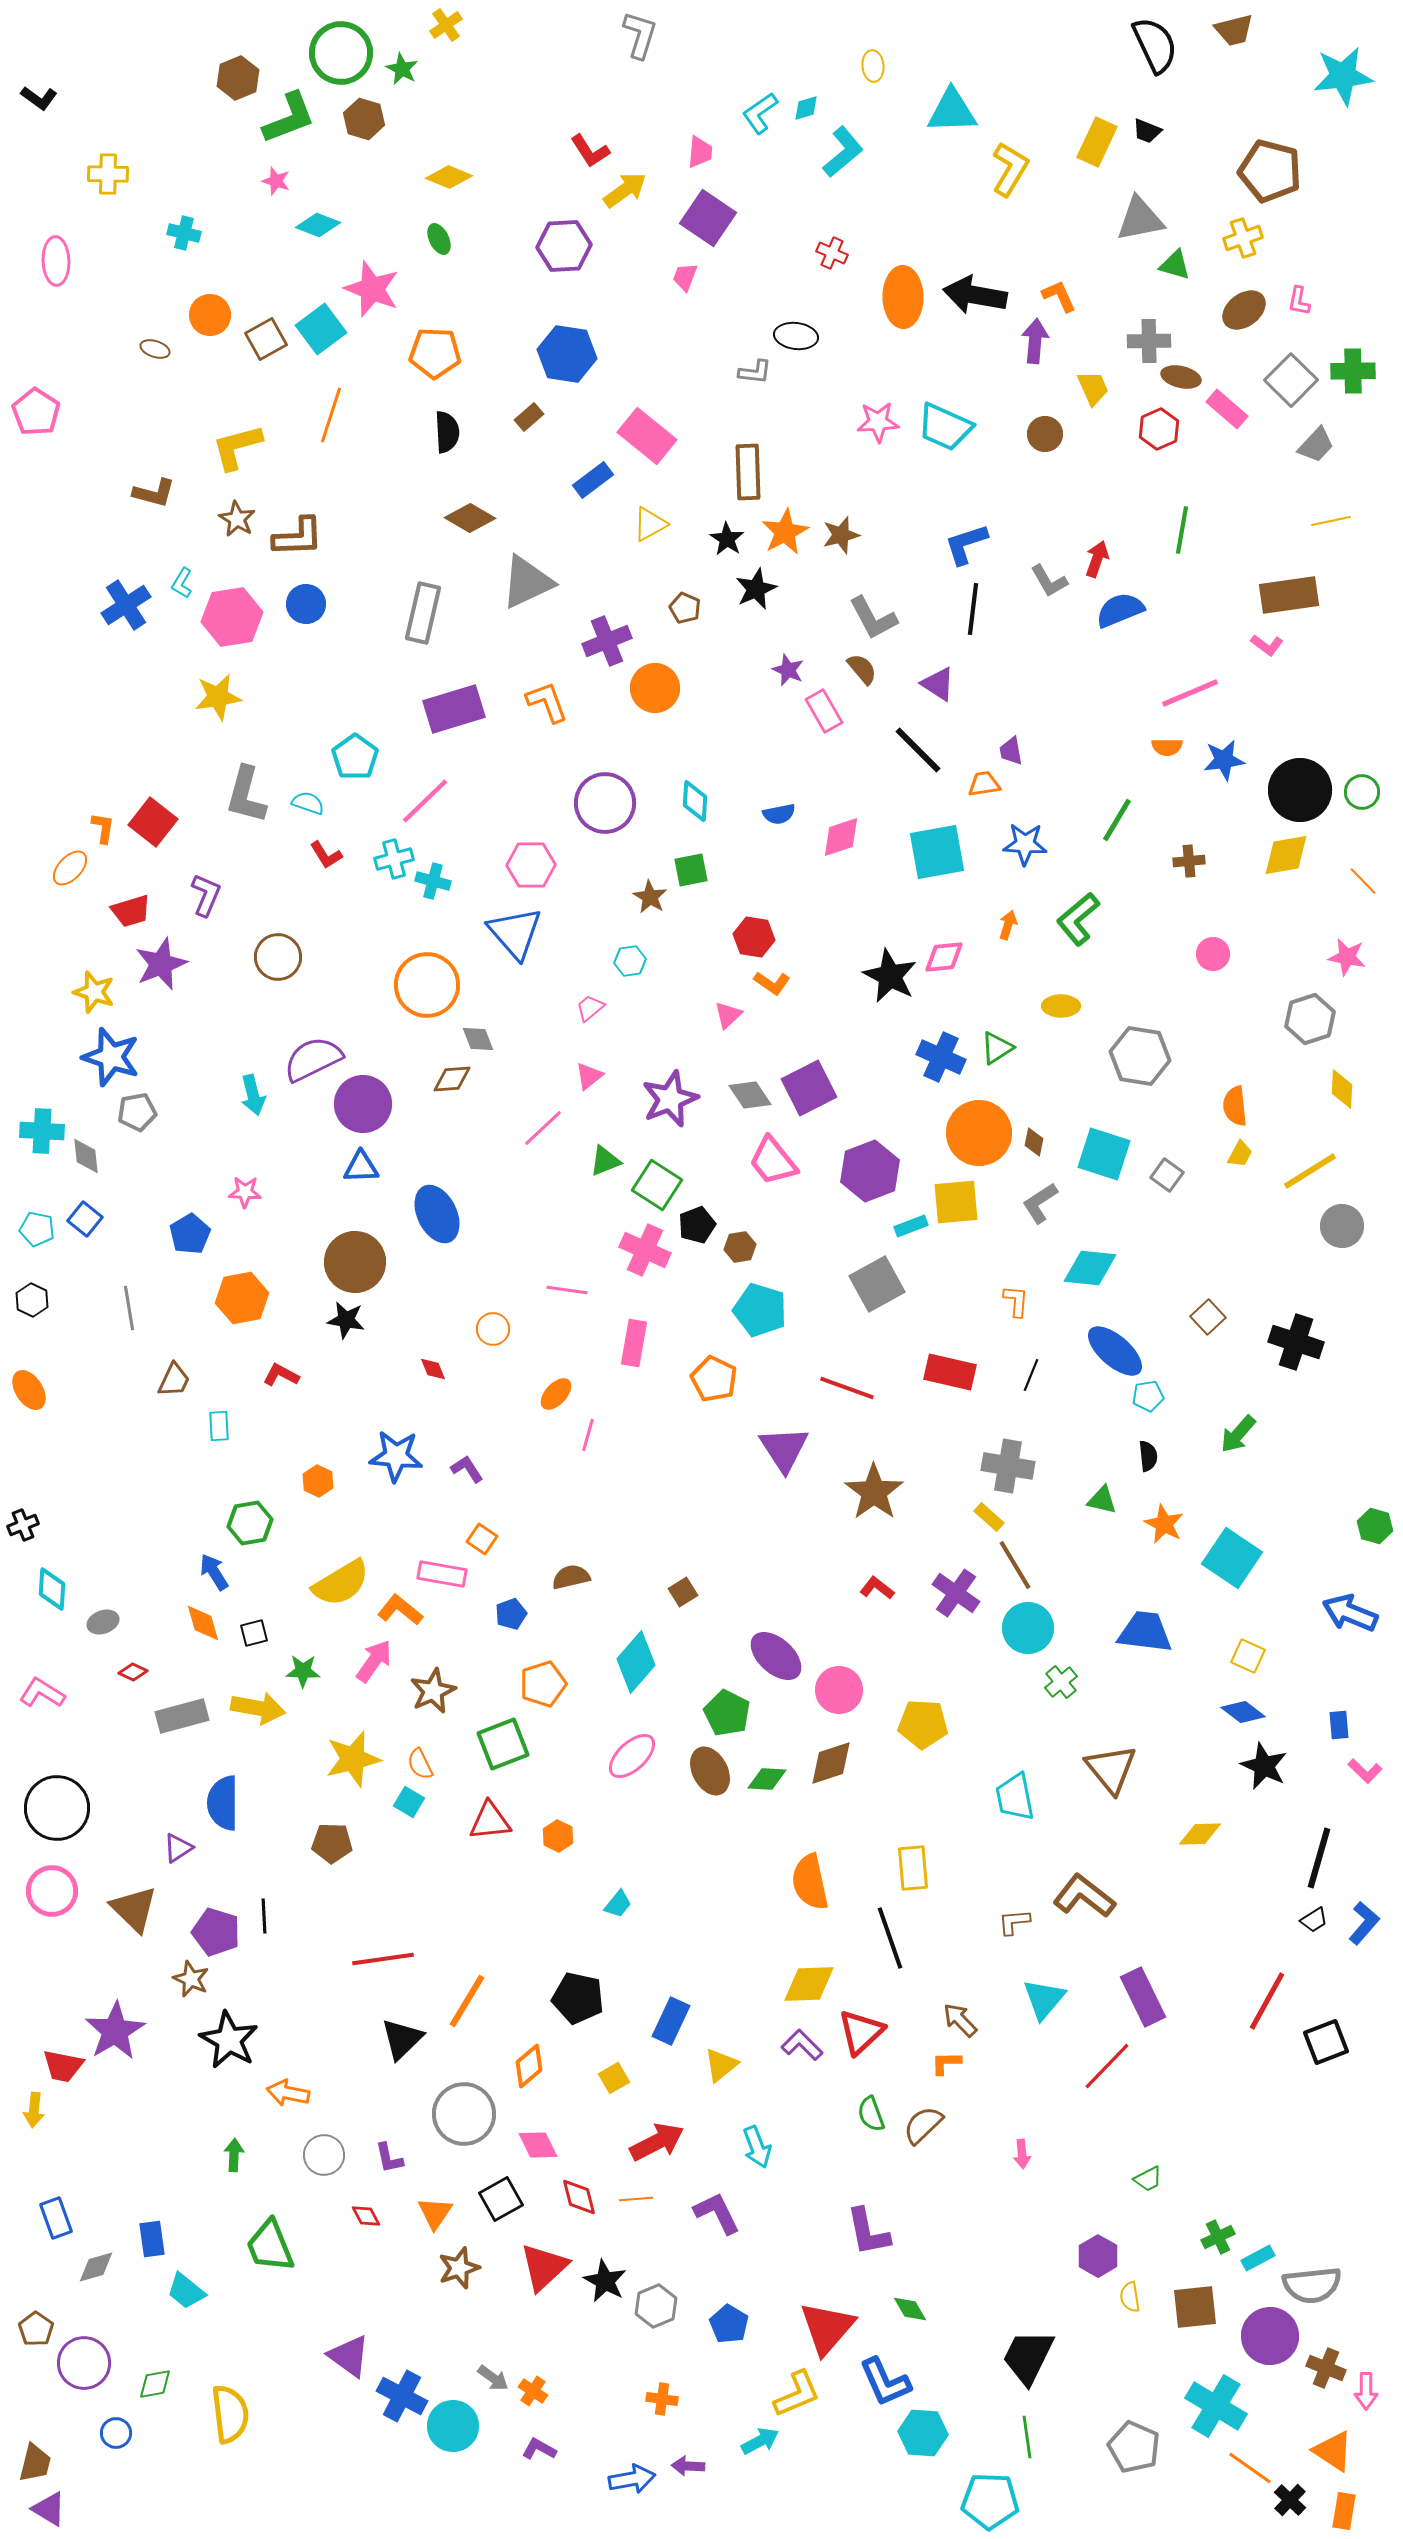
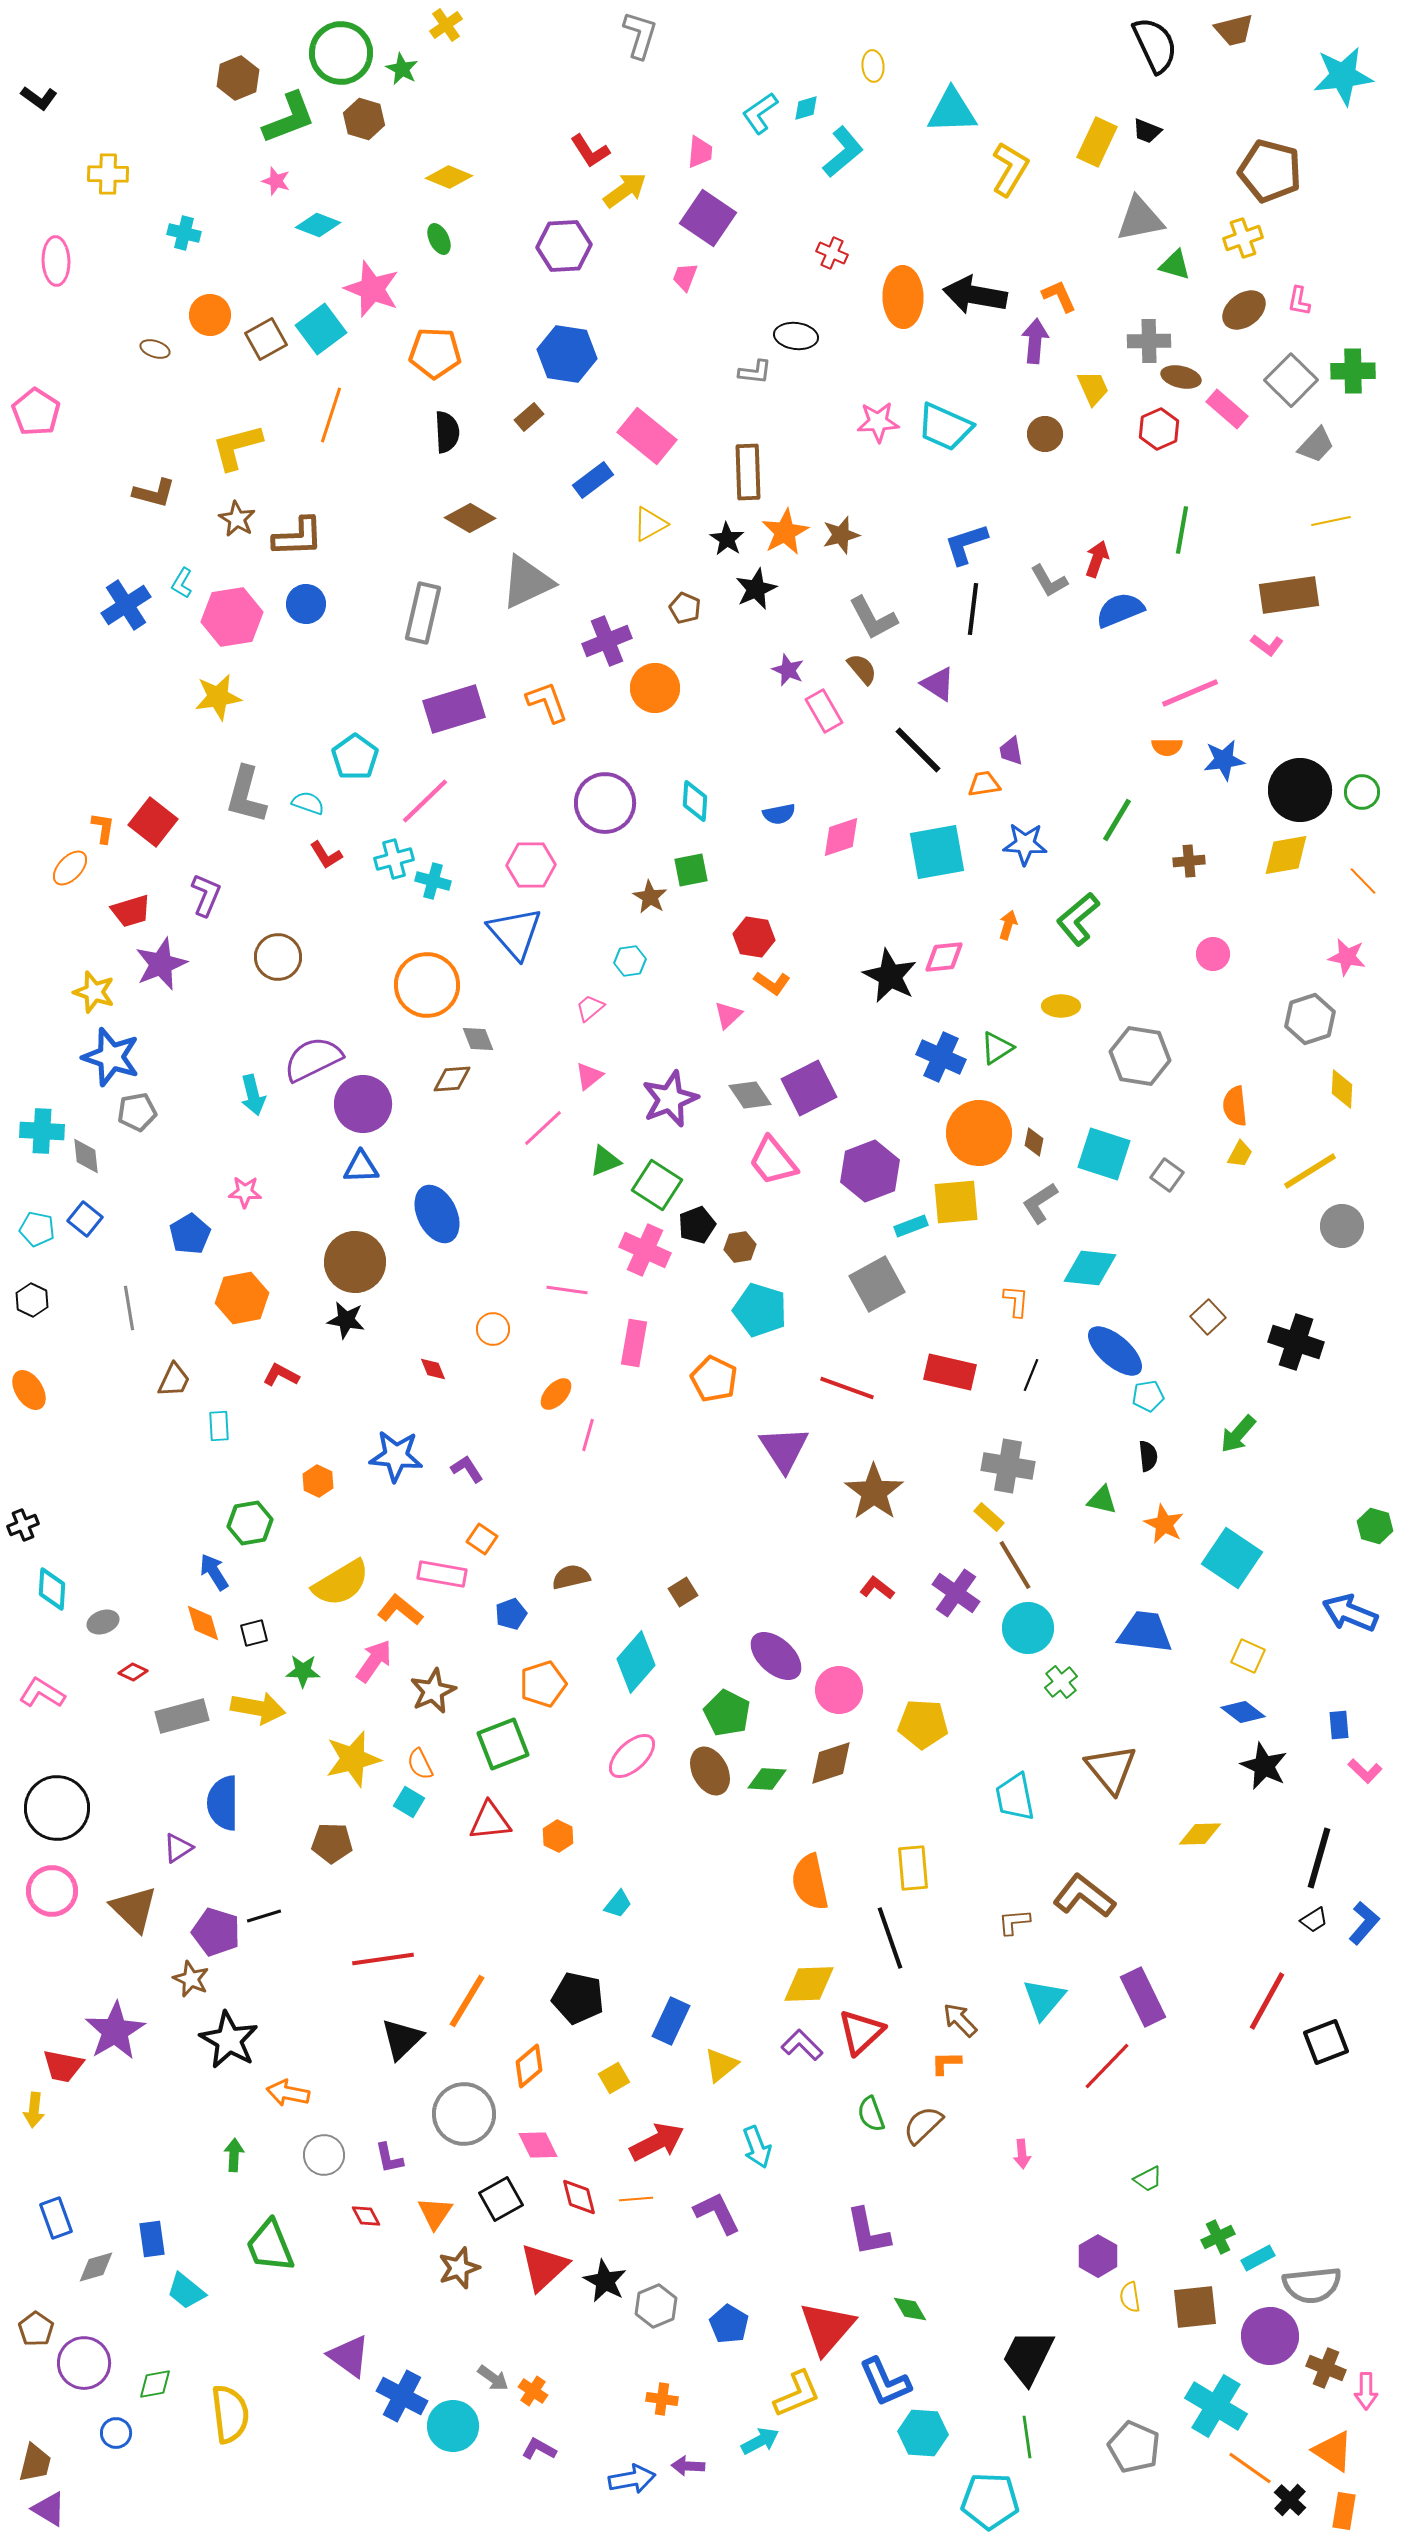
black line at (264, 1916): rotated 76 degrees clockwise
